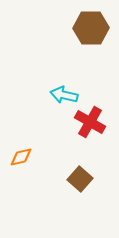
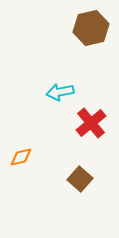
brown hexagon: rotated 12 degrees counterclockwise
cyan arrow: moved 4 px left, 3 px up; rotated 24 degrees counterclockwise
red cross: moved 1 px right, 1 px down; rotated 20 degrees clockwise
